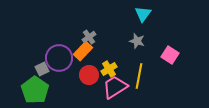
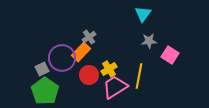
gray star: moved 12 px right; rotated 21 degrees counterclockwise
orange rectangle: moved 2 px left, 1 px down
purple circle: moved 3 px right
green pentagon: moved 10 px right, 1 px down
